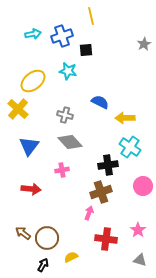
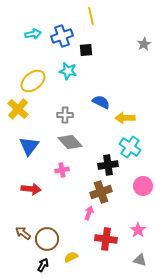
blue semicircle: moved 1 px right
gray cross: rotated 14 degrees counterclockwise
brown circle: moved 1 px down
